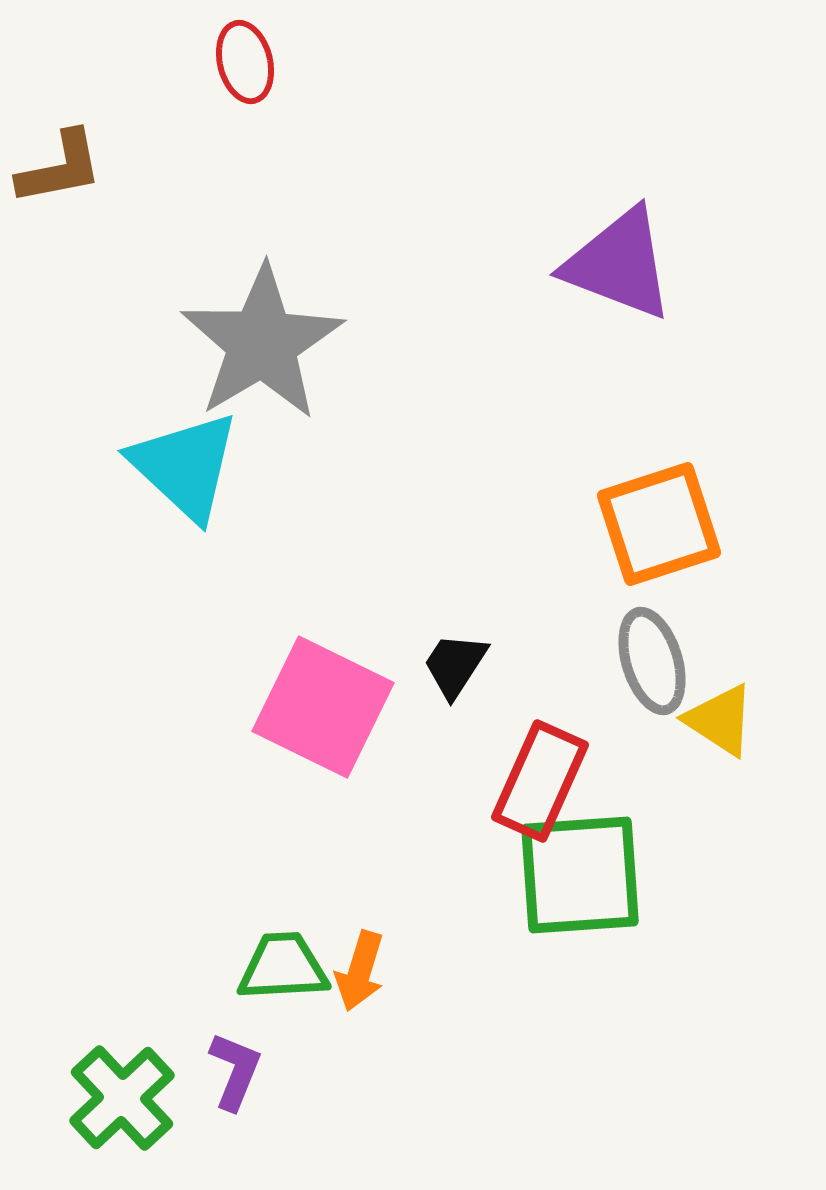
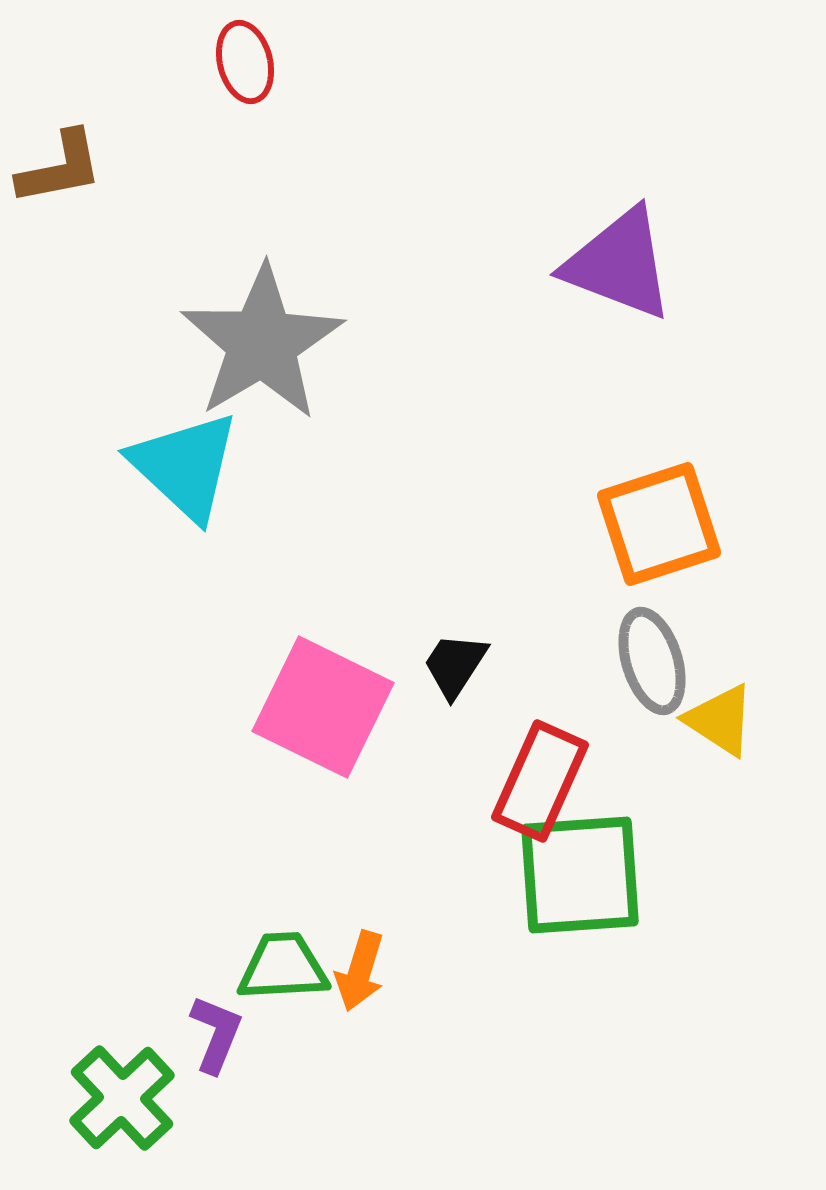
purple L-shape: moved 19 px left, 37 px up
